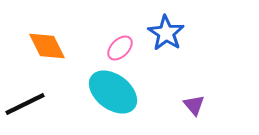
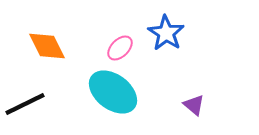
purple triangle: rotated 10 degrees counterclockwise
